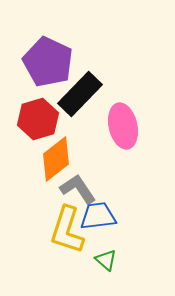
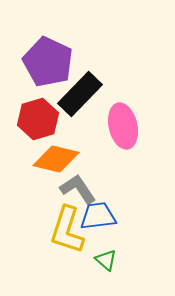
orange diamond: rotated 51 degrees clockwise
